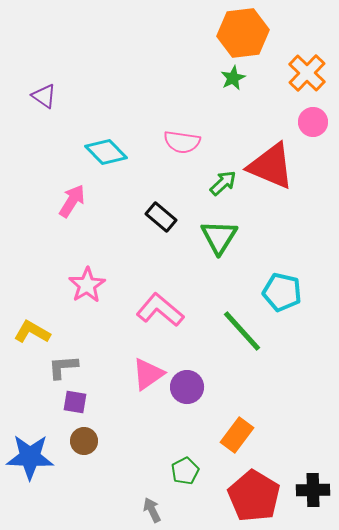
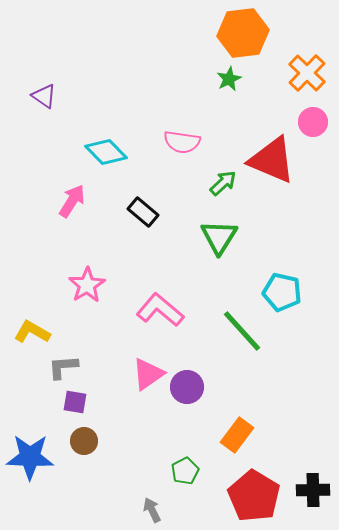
green star: moved 4 px left, 1 px down
red triangle: moved 1 px right, 6 px up
black rectangle: moved 18 px left, 5 px up
